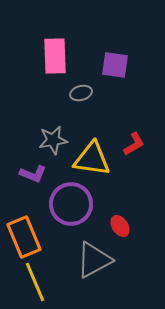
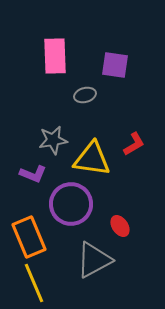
gray ellipse: moved 4 px right, 2 px down
orange rectangle: moved 5 px right
yellow line: moved 1 px left, 1 px down
